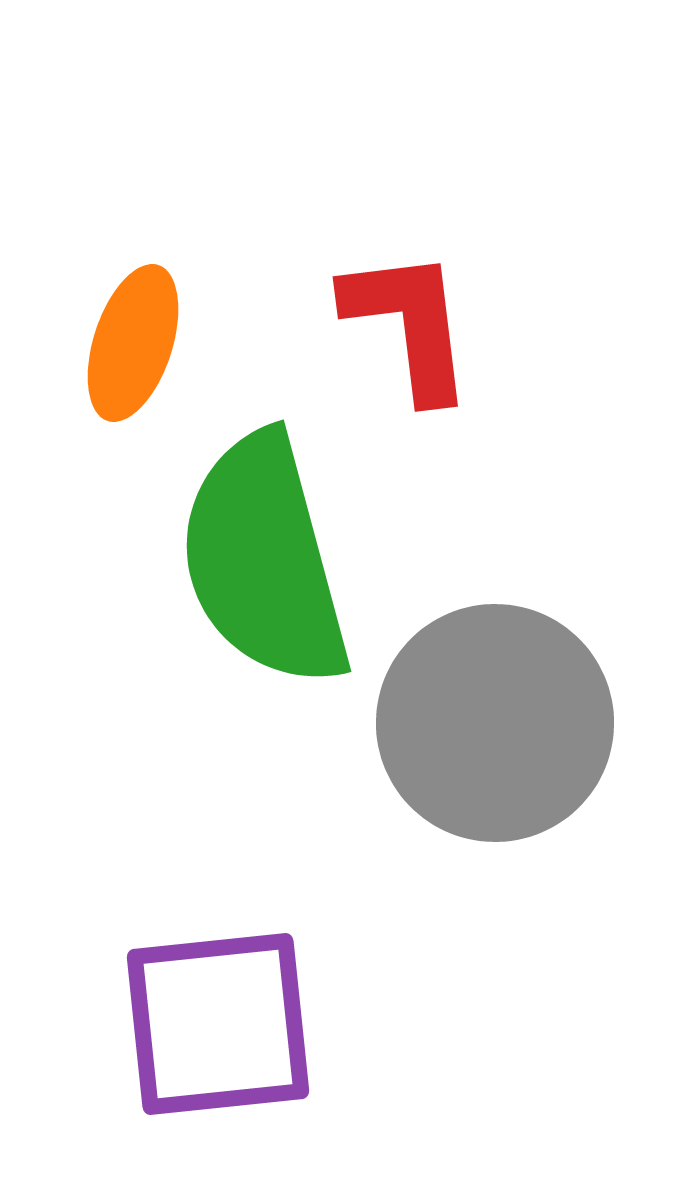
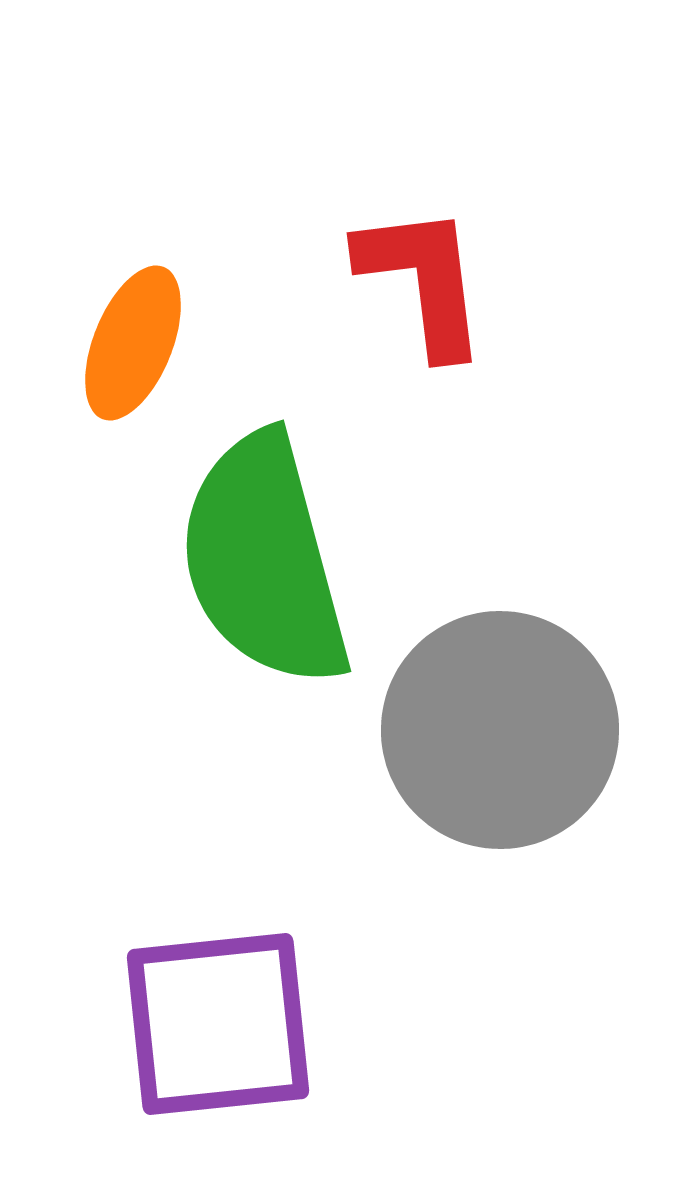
red L-shape: moved 14 px right, 44 px up
orange ellipse: rotated 4 degrees clockwise
gray circle: moved 5 px right, 7 px down
